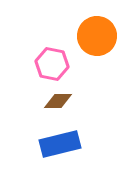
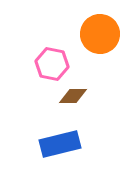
orange circle: moved 3 px right, 2 px up
brown diamond: moved 15 px right, 5 px up
